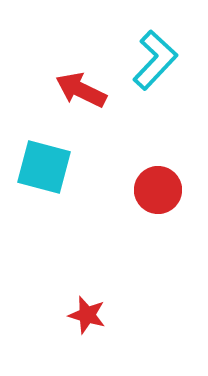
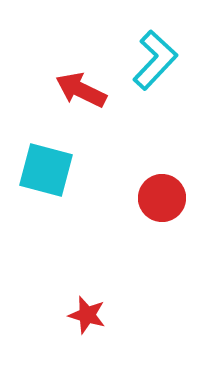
cyan square: moved 2 px right, 3 px down
red circle: moved 4 px right, 8 px down
